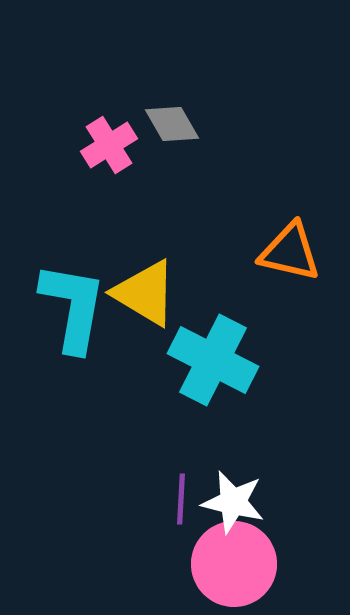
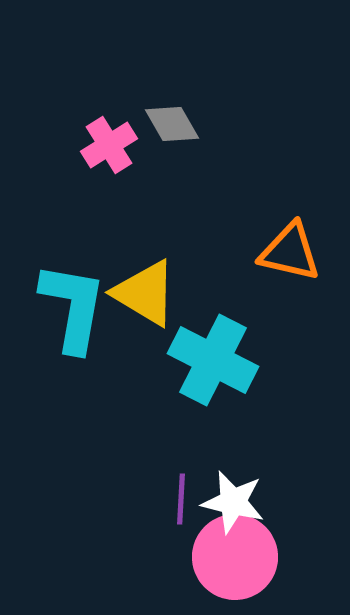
pink circle: moved 1 px right, 7 px up
